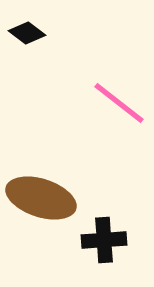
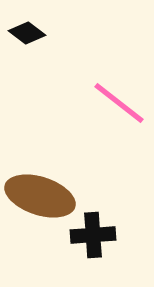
brown ellipse: moved 1 px left, 2 px up
black cross: moved 11 px left, 5 px up
